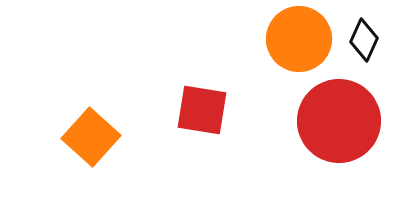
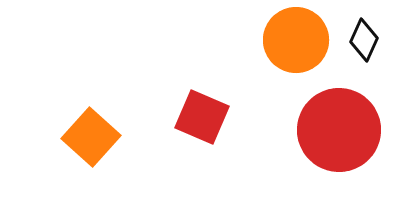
orange circle: moved 3 px left, 1 px down
red square: moved 7 px down; rotated 14 degrees clockwise
red circle: moved 9 px down
